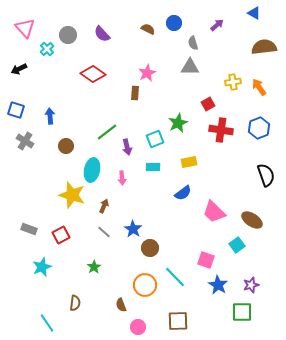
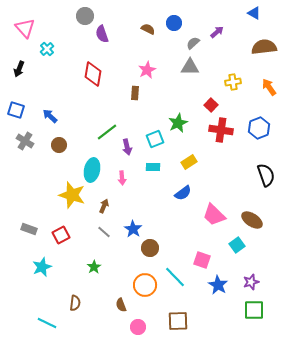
purple arrow at (217, 25): moved 7 px down
purple semicircle at (102, 34): rotated 24 degrees clockwise
gray circle at (68, 35): moved 17 px right, 19 px up
gray semicircle at (193, 43): rotated 64 degrees clockwise
black arrow at (19, 69): rotated 42 degrees counterclockwise
pink star at (147, 73): moved 3 px up
red diamond at (93, 74): rotated 65 degrees clockwise
orange arrow at (259, 87): moved 10 px right
red square at (208, 104): moved 3 px right, 1 px down; rotated 16 degrees counterclockwise
blue arrow at (50, 116): rotated 42 degrees counterclockwise
brown circle at (66, 146): moved 7 px left, 1 px up
yellow rectangle at (189, 162): rotated 21 degrees counterclockwise
pink trapezoid at (214, 212): moved 3 px down
pink square at (206, 260): moved 4 px left
purple star at (251, 285): moved 3 px up
green square at (242, 312): moved 12 px right, 2 px up
cyan line at (47, 323): rotated 30 degrees counterclockwise
